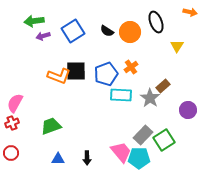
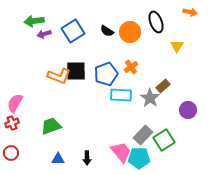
purple arrow: moved 1 px right, 2 px up
